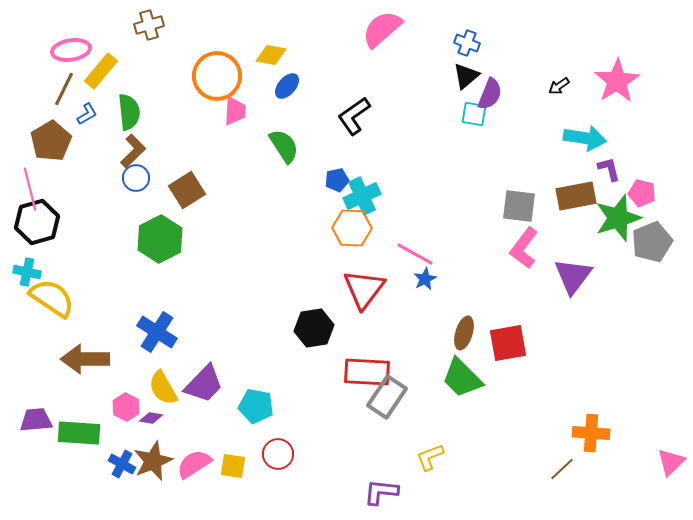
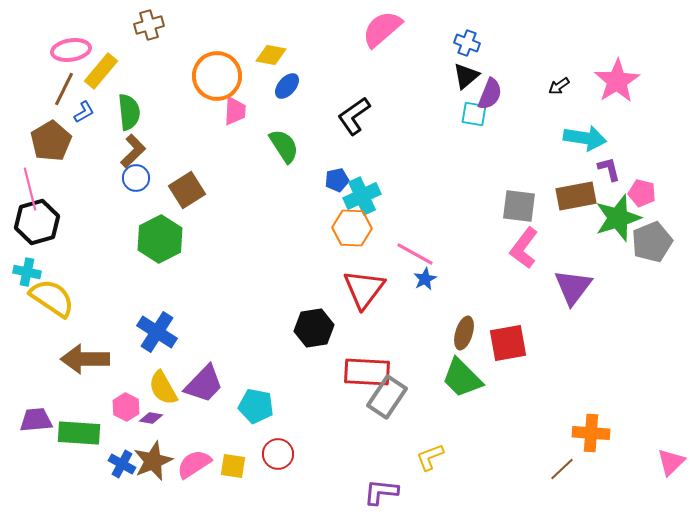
blue L-shape at (87, 114): moved 3 px left, 2 px up
purple triangle at (573, 276): moved 11 px down
